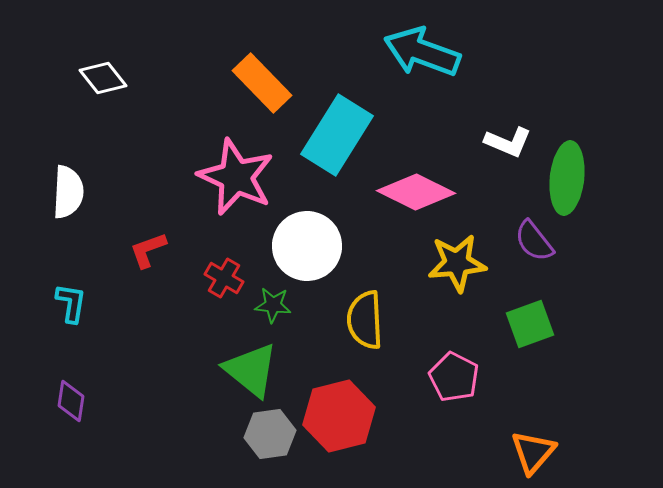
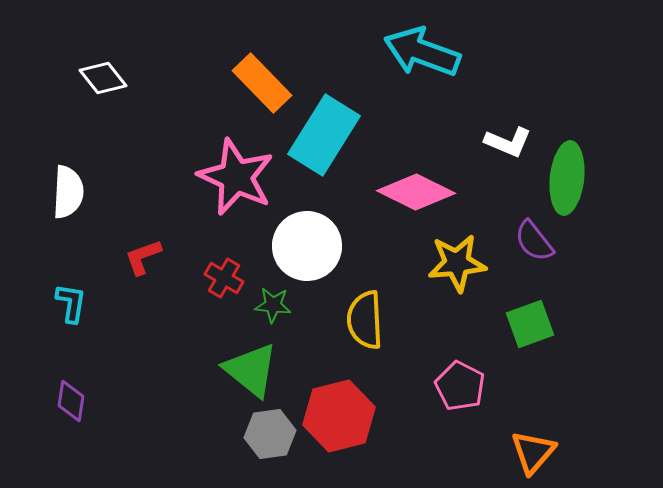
cyan rectangle: moved 13 px left
red L-shape: moved 5 px left, 7 px down
pink pentagon: moved 6 px right, 9 px down
